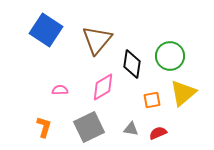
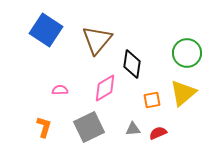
green circle: moved 17 px right, 3 px up
pink diamond: moved 2 px right, 1 px down
gray triangle: moved 2 px right; rotated 14 degrees counterclockwise
